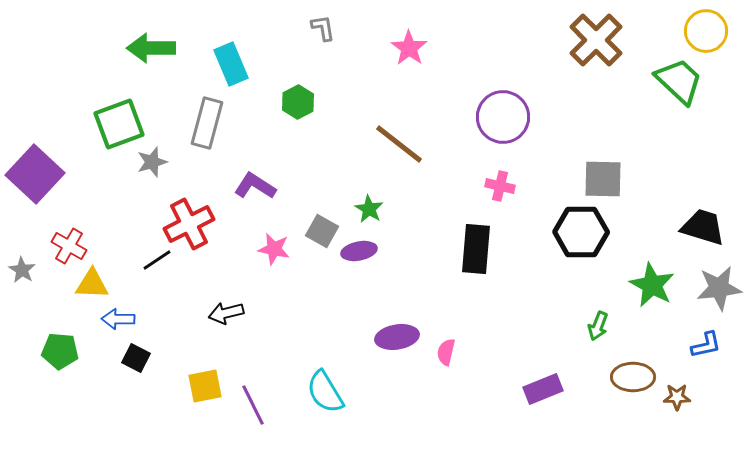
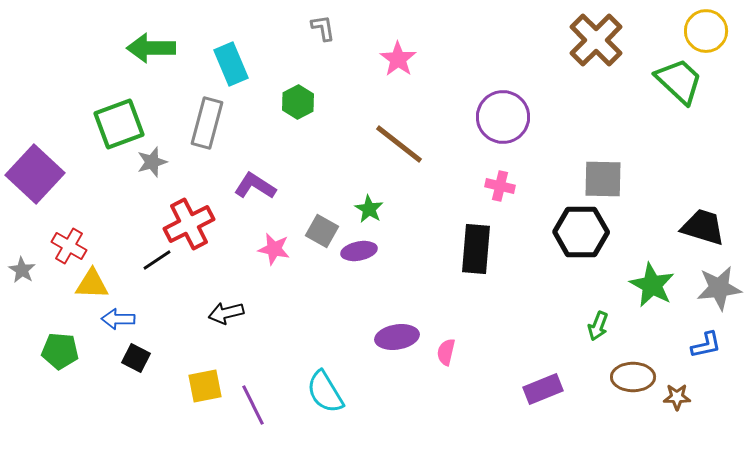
pink star at (409, 48): moved 11 px left, 11 px down
